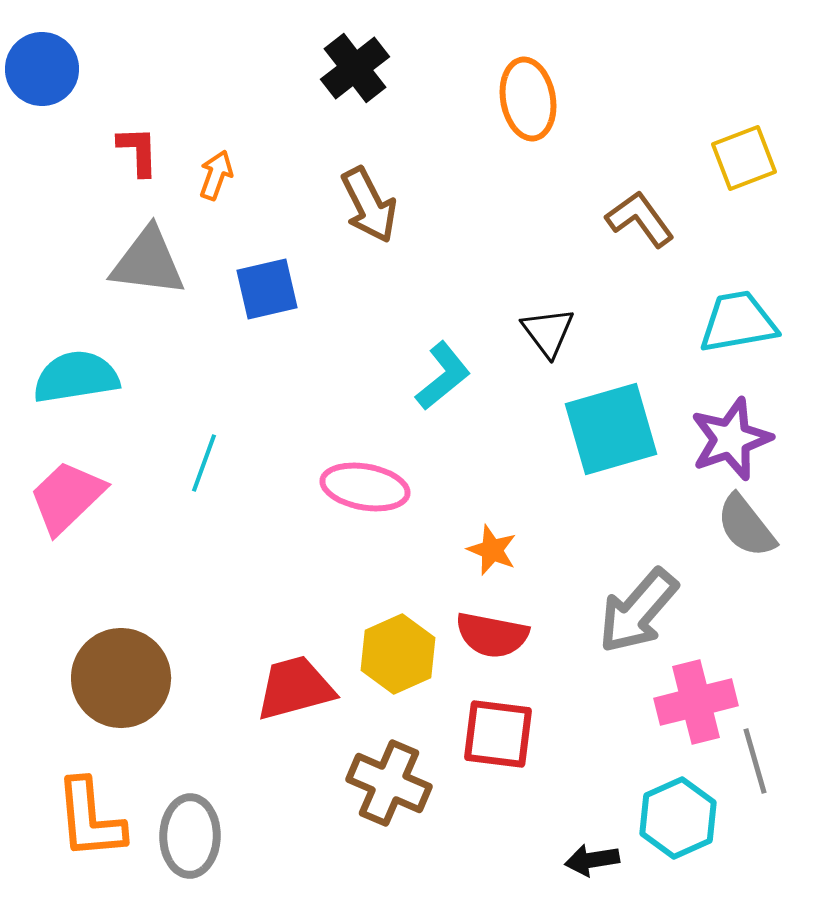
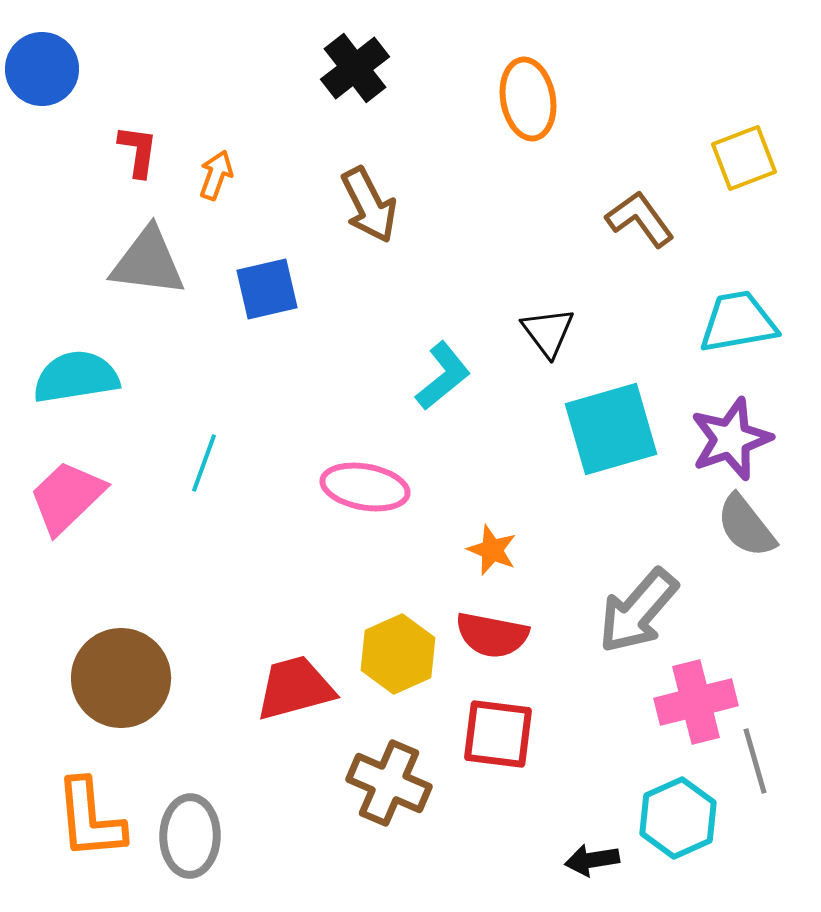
red L-shape: rotated 10 degrees clockwise
